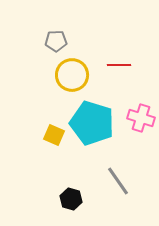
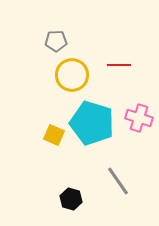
pink cross: moved 2 px left
